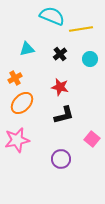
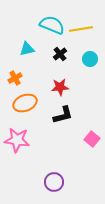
cyan semicircle: moved 9 px down
red star: rotated 18 degrees counterclockwise
orange ellipse: moved 3 px right; rotated 25 degrees clockwise
black L-shape: moved 1 px left
pink star: rotated 20 degrees clockwise
purple circle: moved 7 px left, 23 px down
